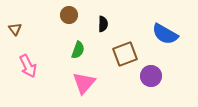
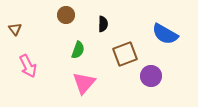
brown circle: moved 3 px left
